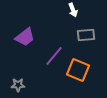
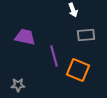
purple trapezoid: rotated 130 degrees counterclockwise
purple line: rotated 55 degrees counterclockwise
